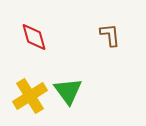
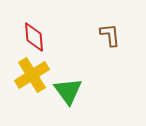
red diamond: rotated 12 degrees clockwise
yellow cross: moved 2 px right, 21 px up
